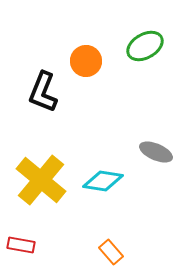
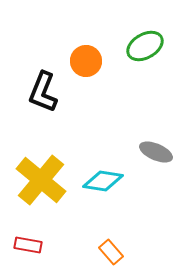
red rectangle: moved 7 px right
